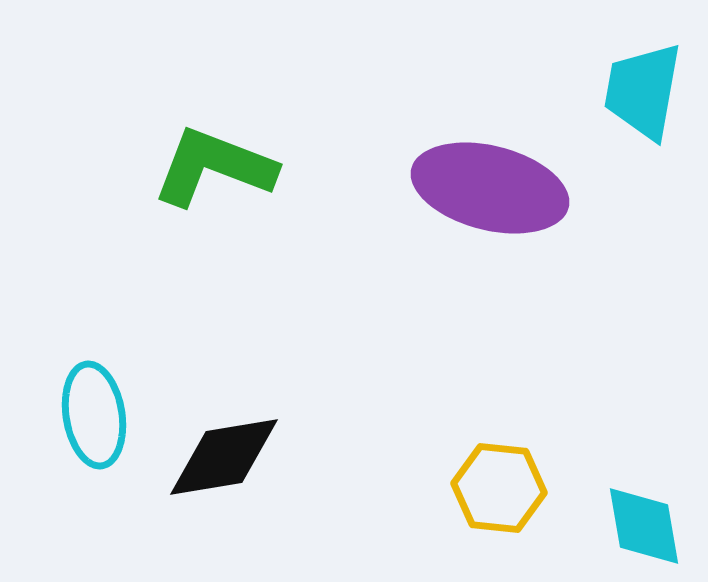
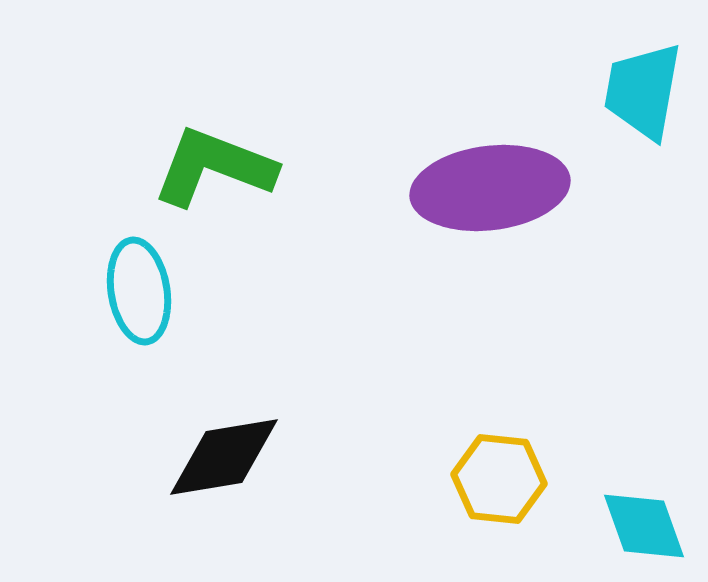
purple ellipse: rotated 21 degrees counterclockwise
cyan ellipse: moved 45 px right, 124 px up
yellow hexagon: moved 9 px up
cyan diamond: rotated 10 degrees counterclockwise
